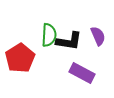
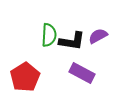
purple semicircle: rotated 96 degrees counterclockwise
black L-shape: moved 3 px right
red pentagon: moved 5 px right, 19 px down
